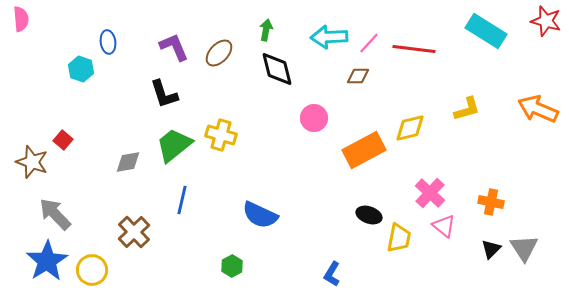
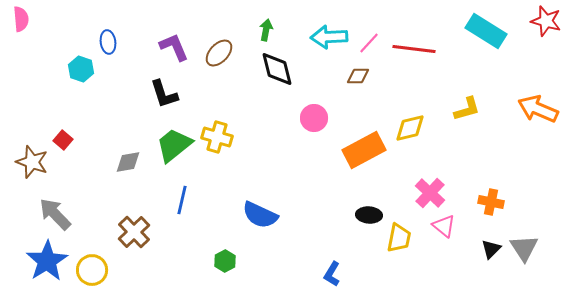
yellow cross: moved 4 px left, 2 px down
black ellipse: rotated 15 degrees counterclockwise
green hexagon: moved 7 px left, 5 px up
